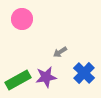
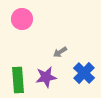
green rectangle: rotated 65 degrees counterclockwise
